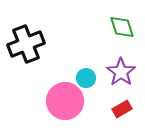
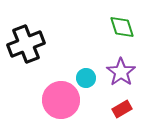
pink circle: moved 4 px left, 1 px up
